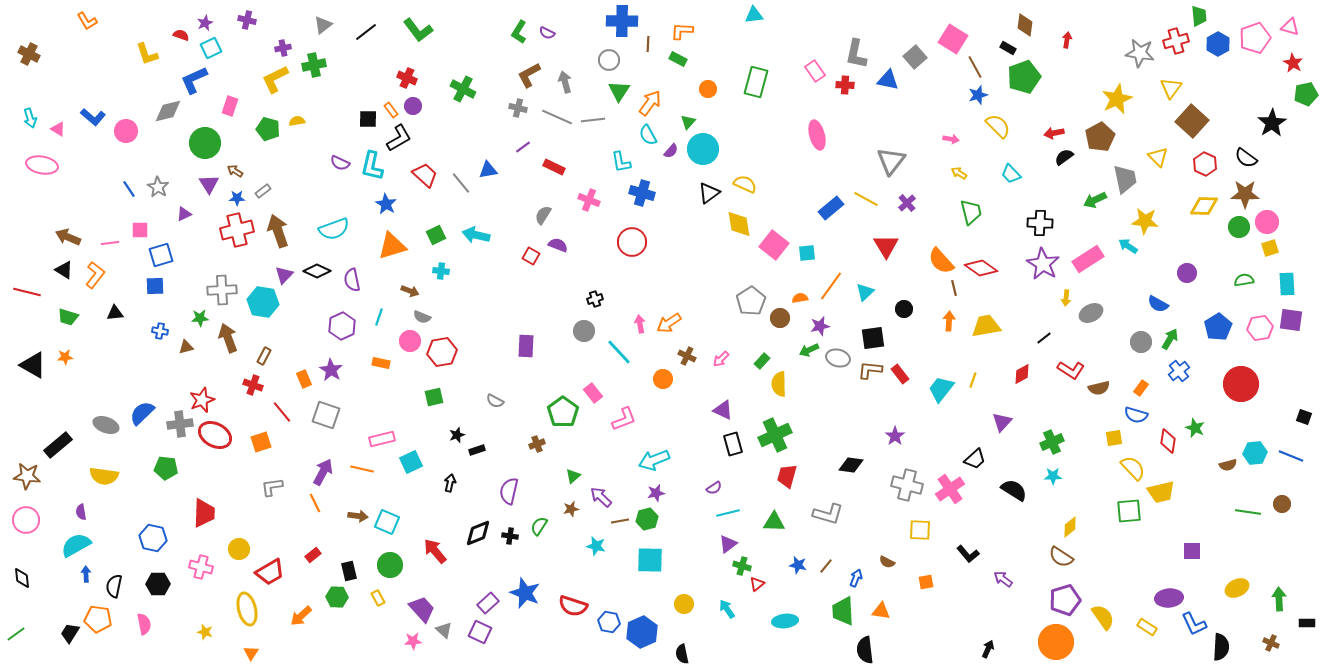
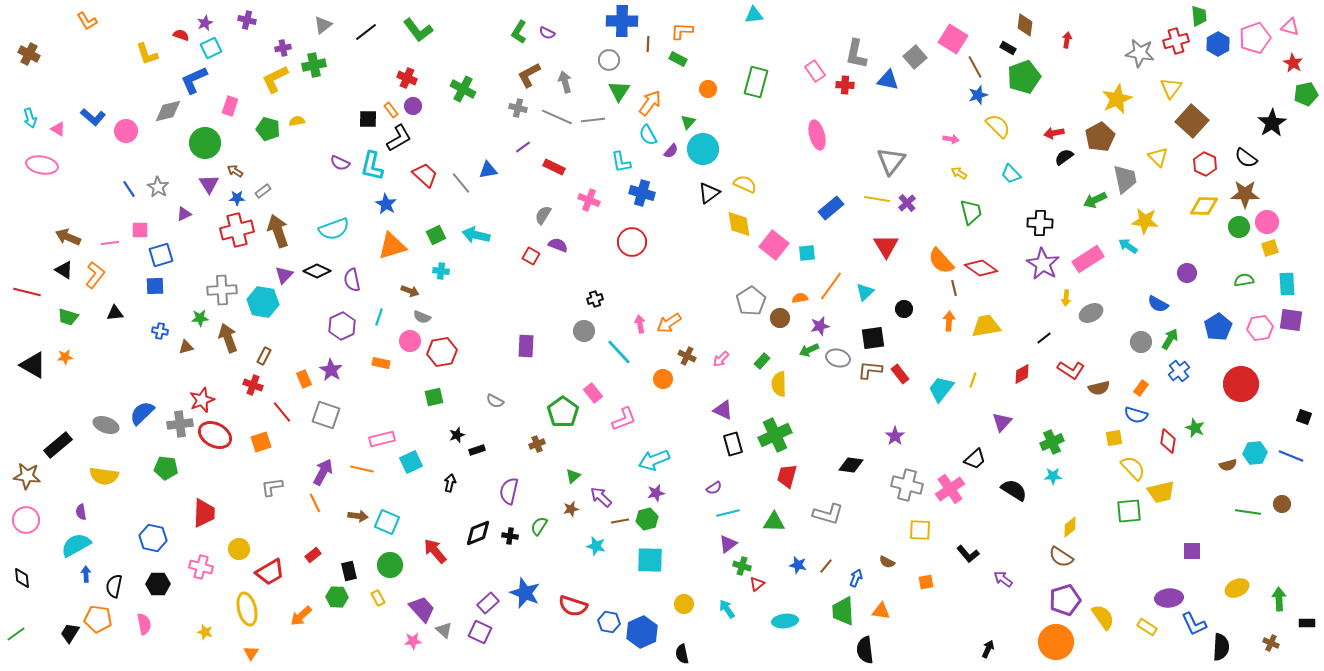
yellow line at (866, 199): moved 11 px right; rotated 20 degrees counterclockwise
